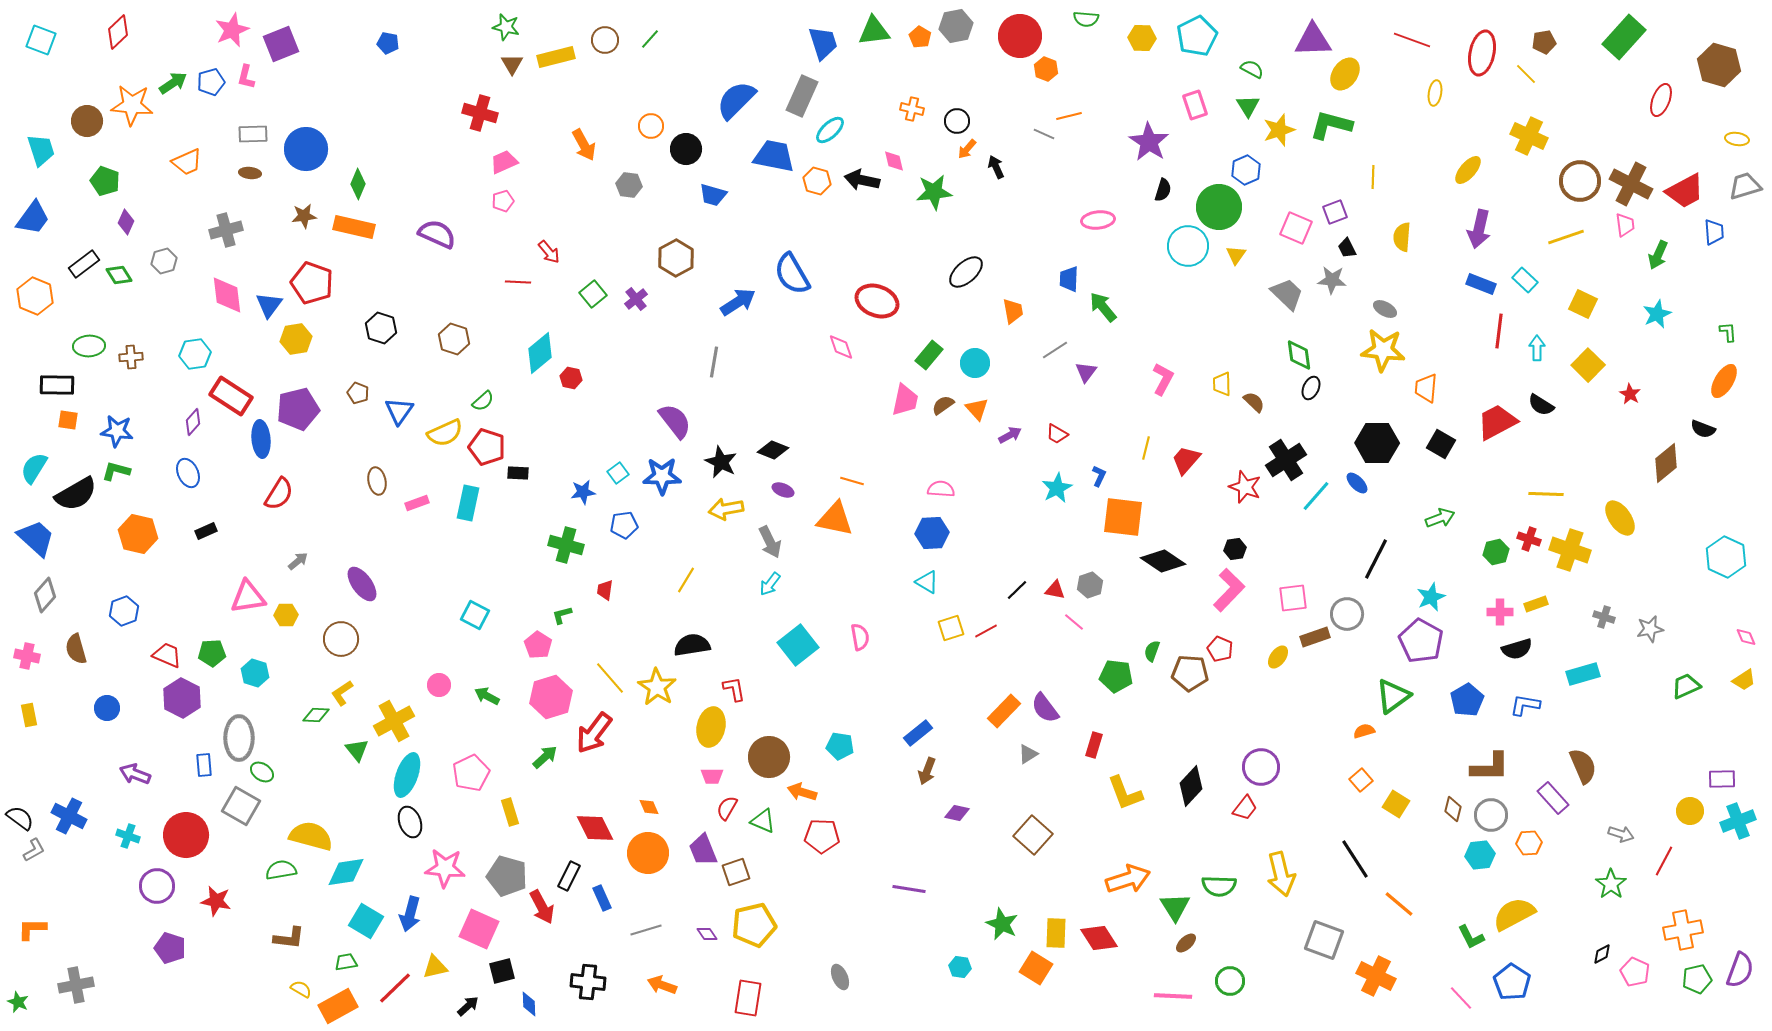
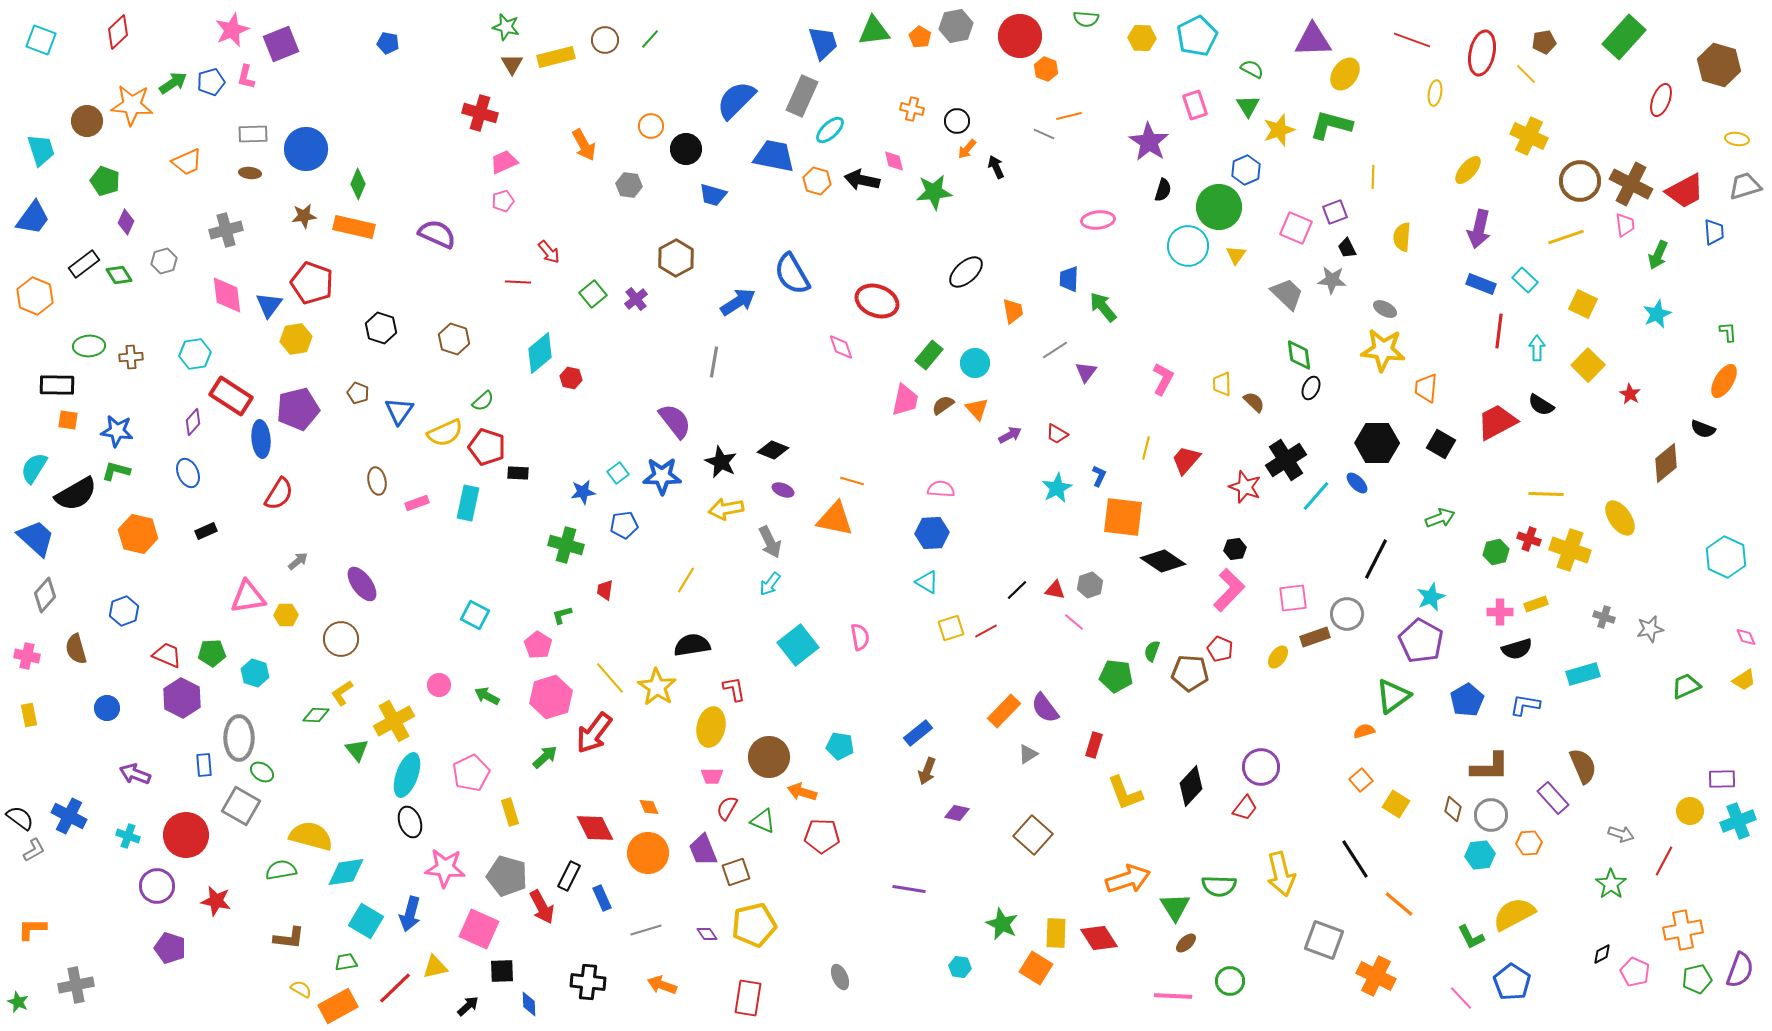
black square at (502, 971): rotated 12 degrees clockwise
